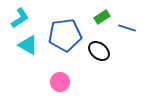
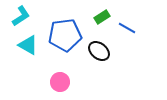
cyan L-shape: moved 1 px right, 2 px up
blue line: rotated 12 degrees clockwise
